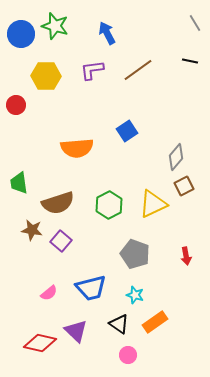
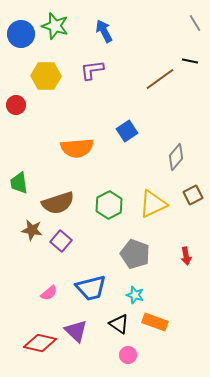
blue arrow: moved 3 px left, 2 px up
brown line: moved 22 px right, 9 px down
brown square: moved 9 px right, 9 px down
orange rectangle: rotated 55 degrees clockwise
